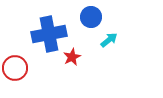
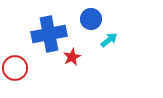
blue circle: moved 2 px down
